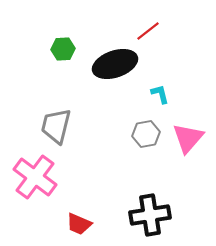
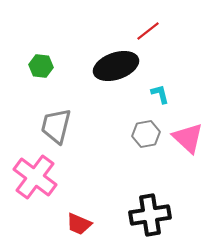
green hexagon: moved 22 px left, 17 px down; rotated 10 degrees clockwise
black ellipse: moved 1 px right, 2 px down
pink triangle: rotated 28 degrees counterclockwise
